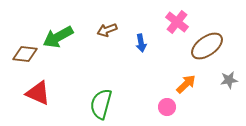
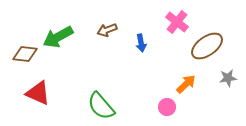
gray star: moved 1 px left, 2 px up
green semicircle: moved 2 px down; rotated 56 degrees counterclockwise
